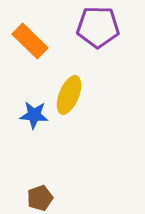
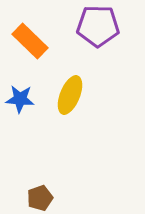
purple pentagon: moved 1 px up
yellow ellipse: moved 1 px right
blue star: moved 14 px left, 16 px up
